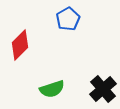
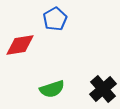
blue pentagon: moved 13 px left
red diamond: rotated 36 degrees clockwise
